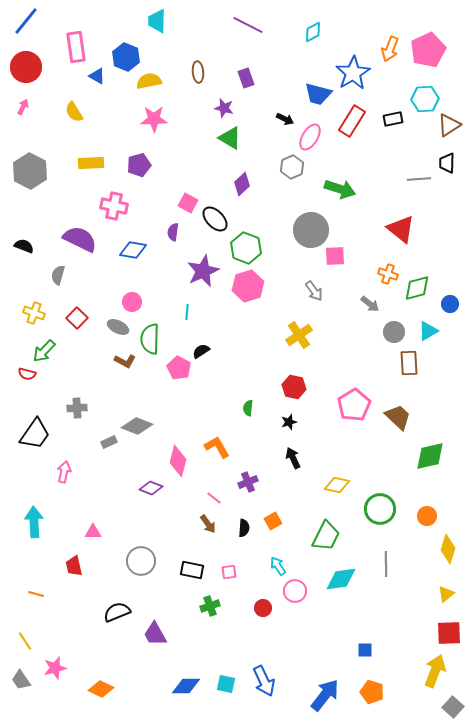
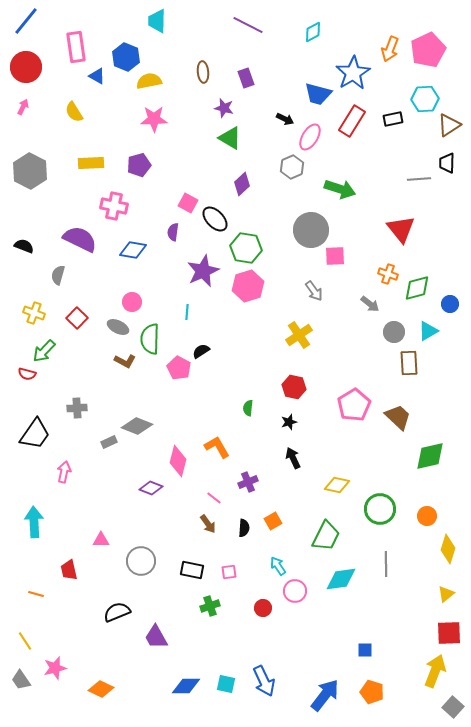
brown ellipse at (198, 72): moved 5 px right
red triangle at (401, 229): rotated 12 degrees clockwise
green hexagon at (246, 248): rotated 12 degrees counterclockwise
pink triangle at (93, 532): moved 8 px right, 8 px down
red trapezoid at (74, 566): moved 5 px left, 4 px down
purple trapezoid at (155, 634): moved 1 px right, 3 px down
